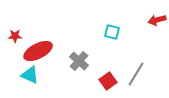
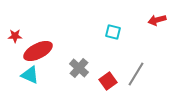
cyan square: moved 1 px right
gray cross: moved 7 px down
